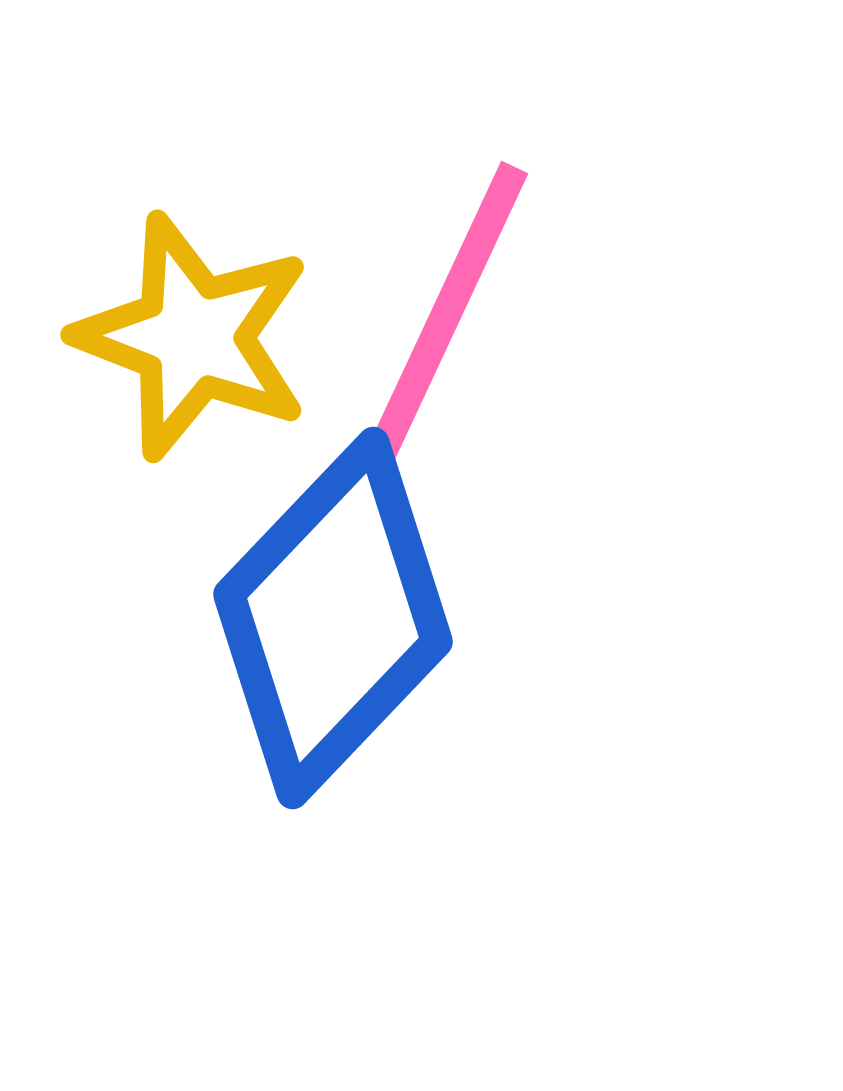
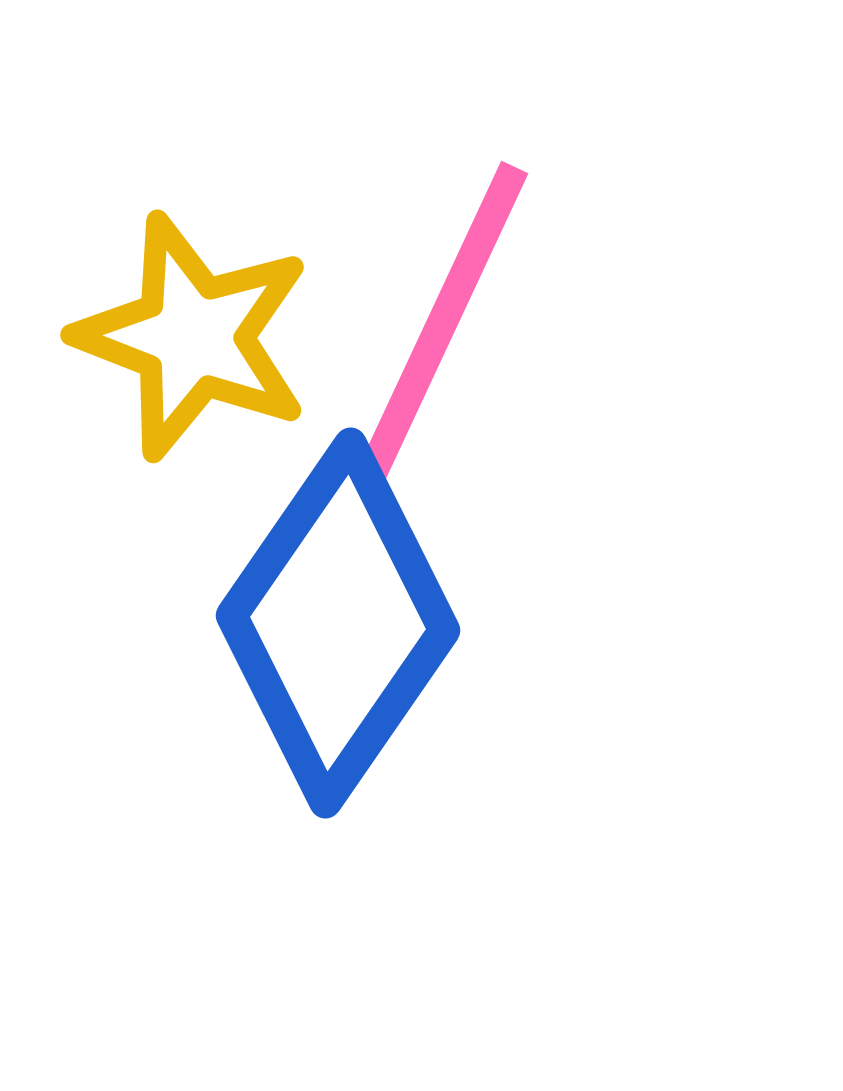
blue diamond: moved 5 px right, 5 px down; rotated 9 degrees counterclockwise
